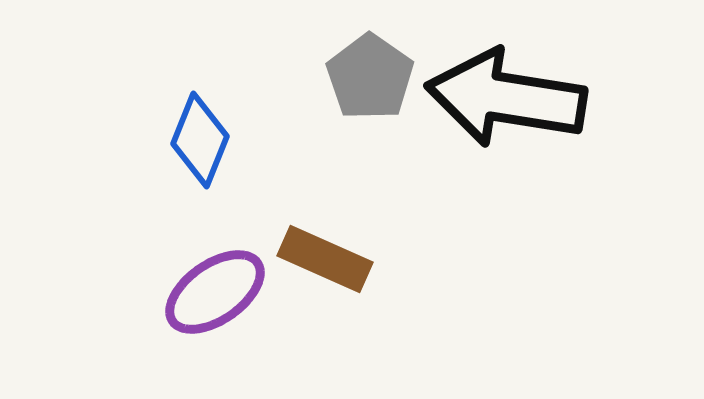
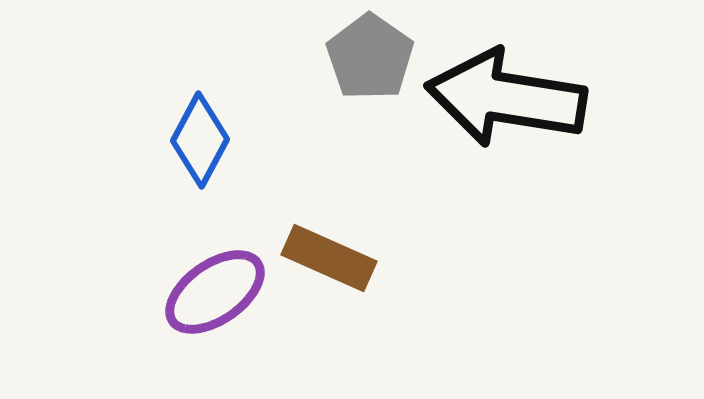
gray pentagon: moved 20 px up
blue diamond: rotated 6 degrees clockwise
brown rectangle: moved 4 px right, 1 px up
